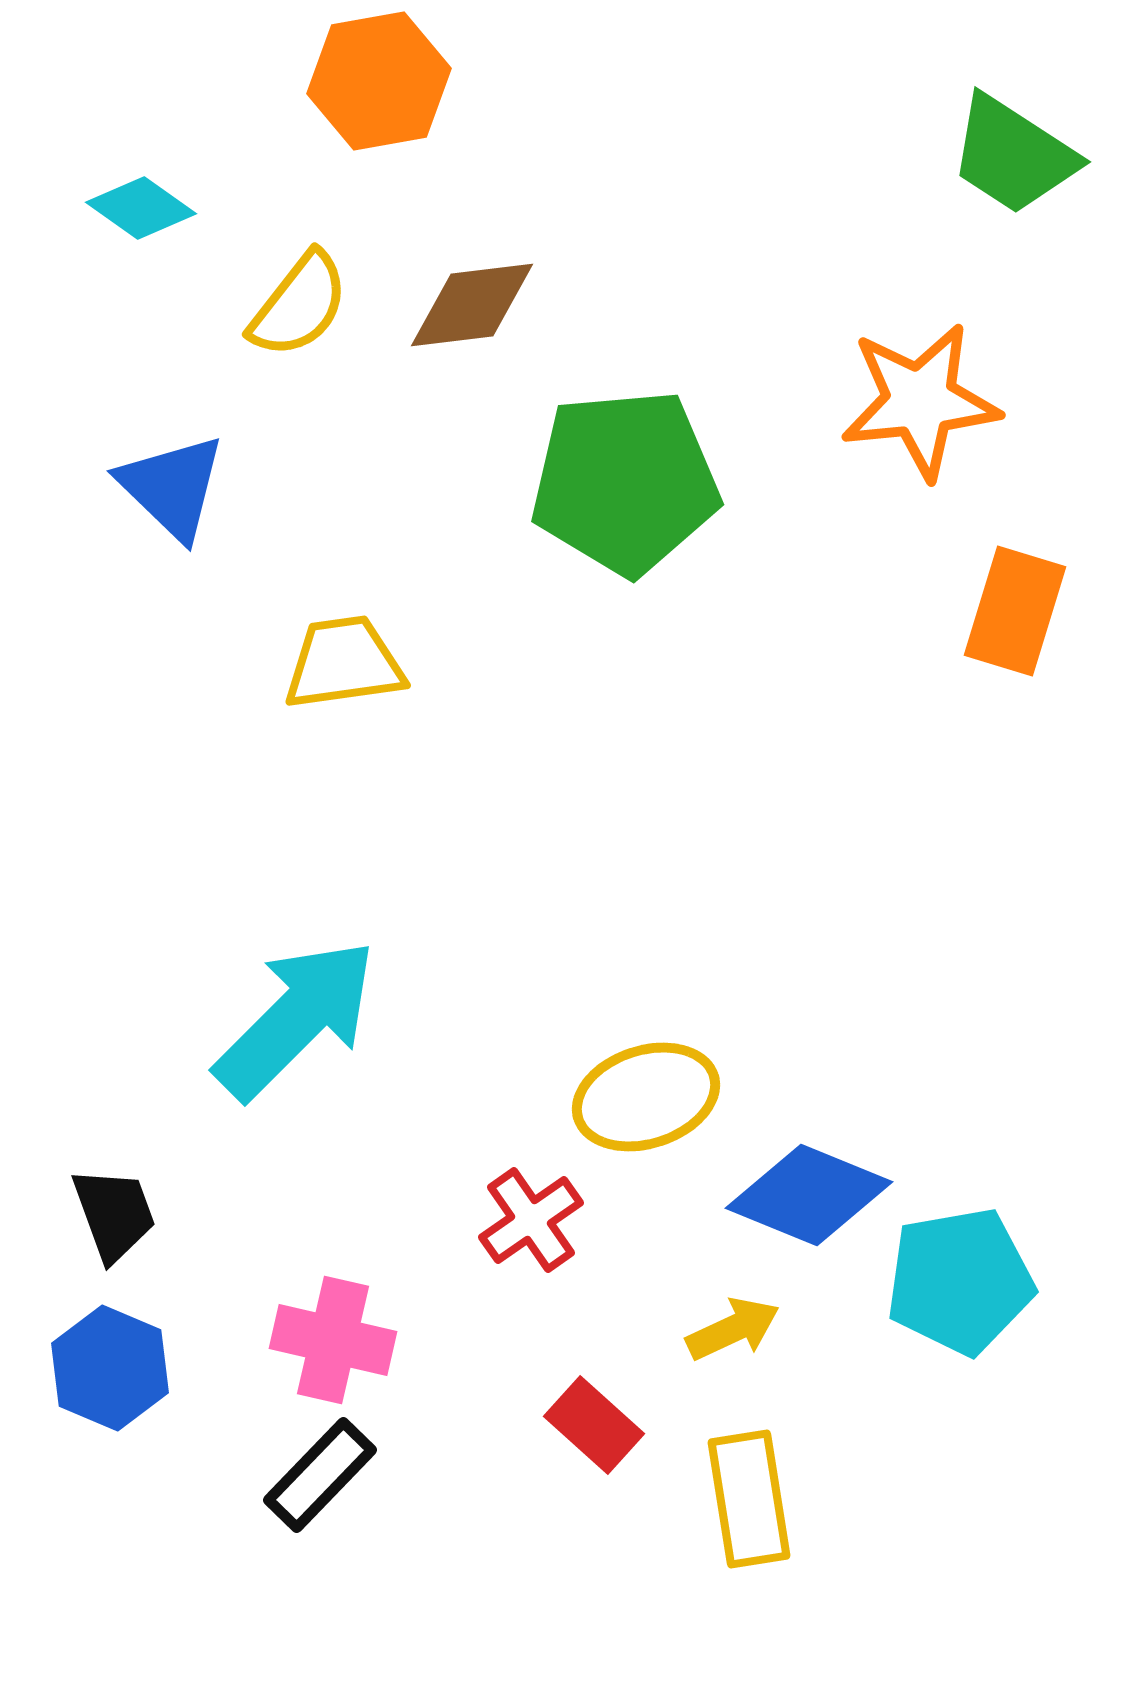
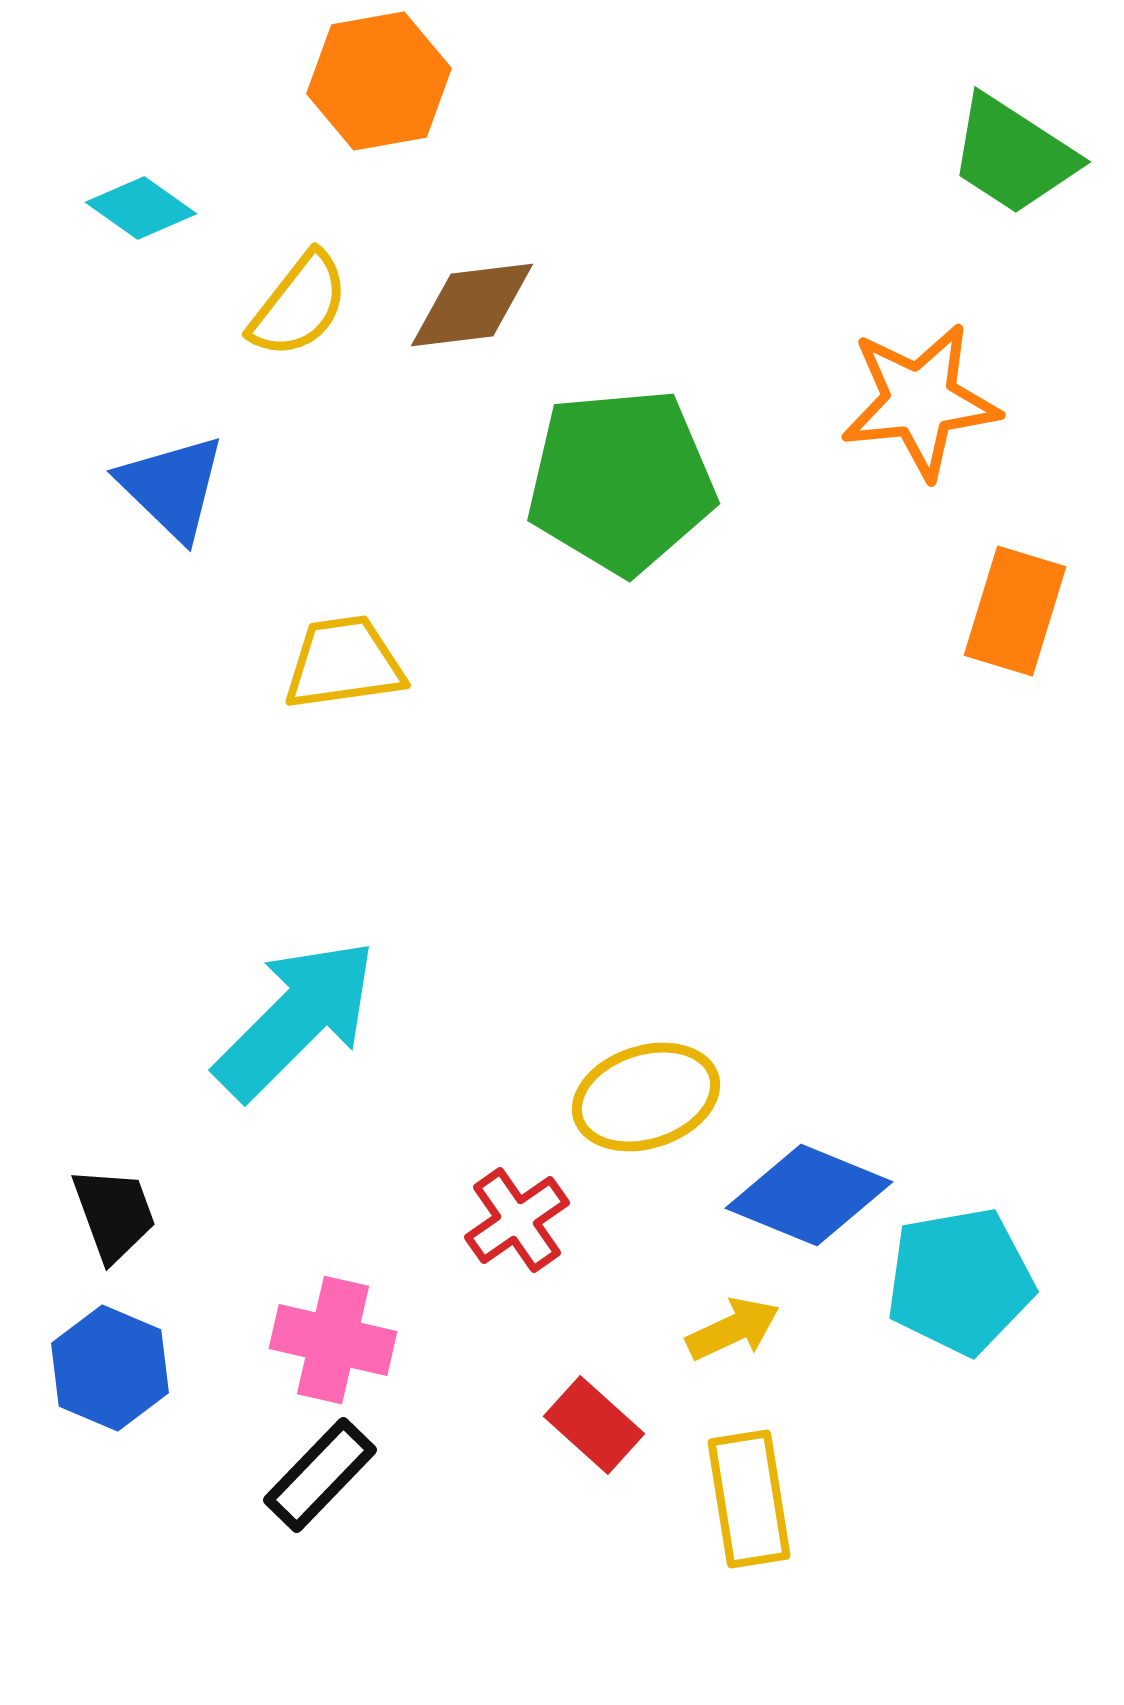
green pentagon: moved 4 px left, 1 px up
red cross: moved 14 px left
